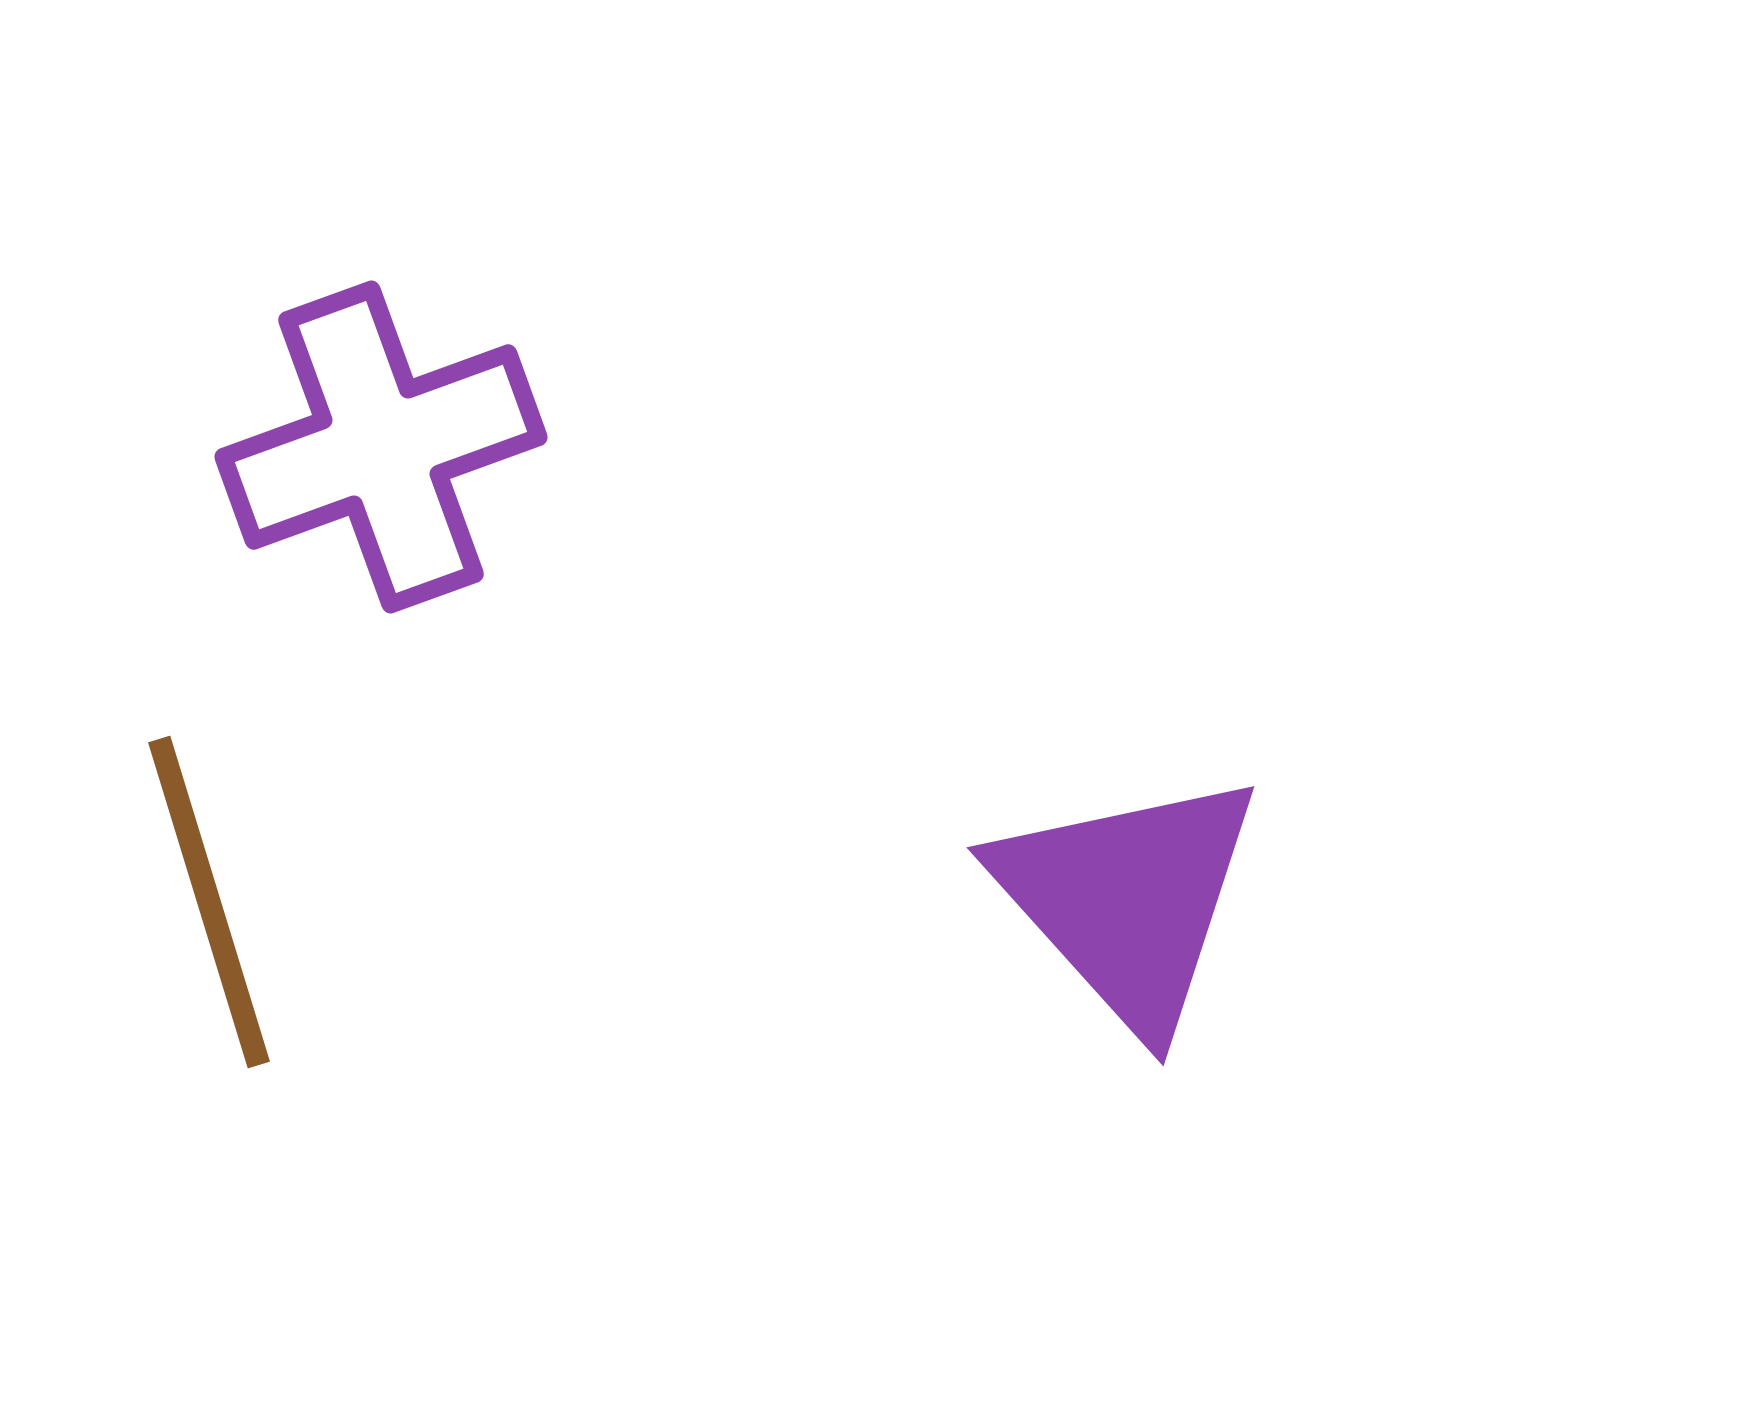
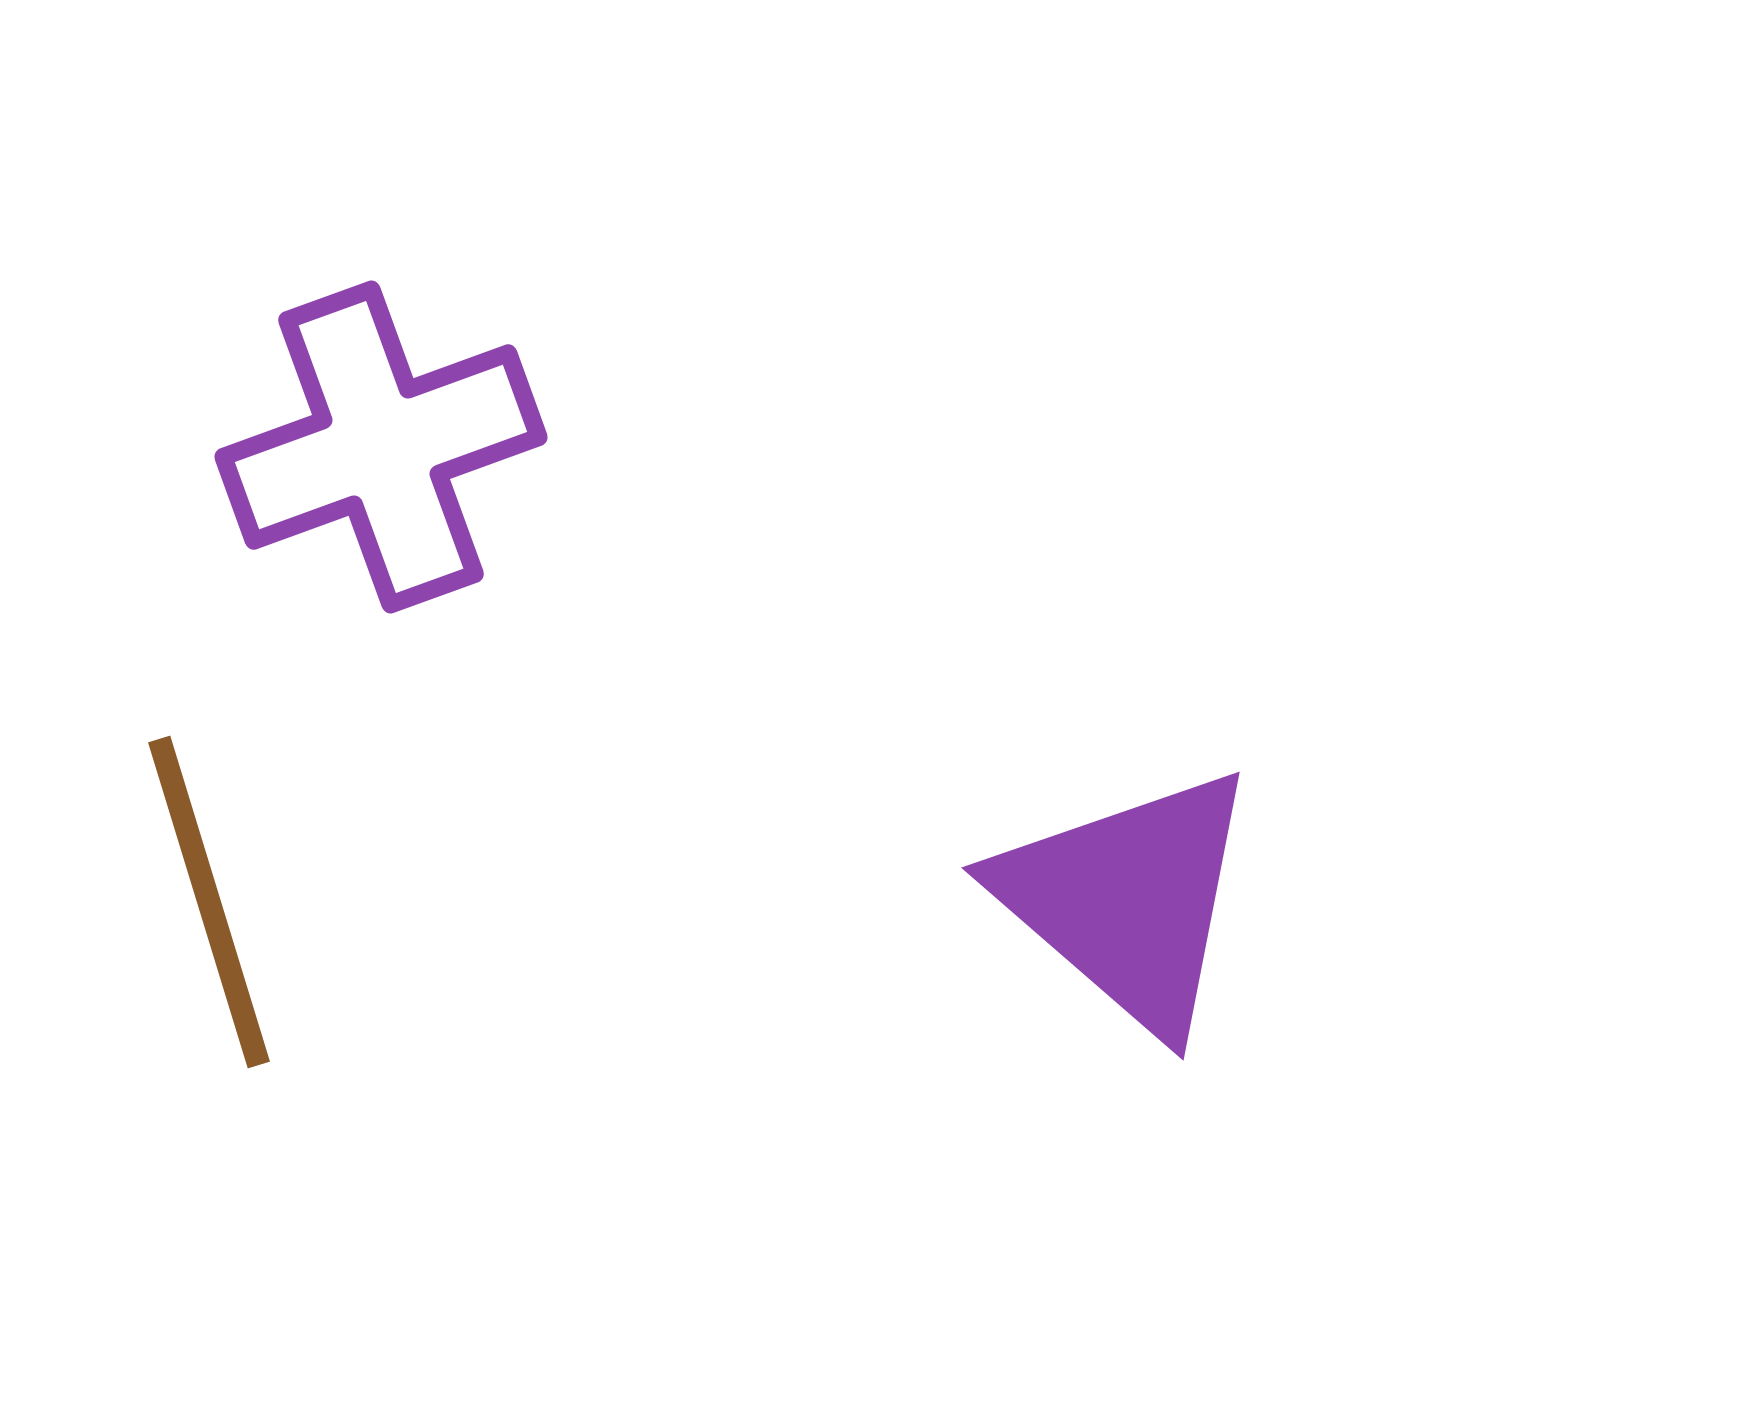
purple triangle: rotated 7 degrees counterclockwise
